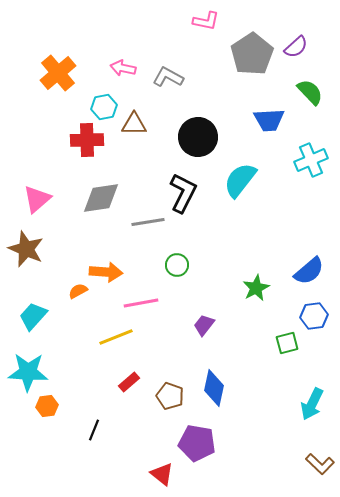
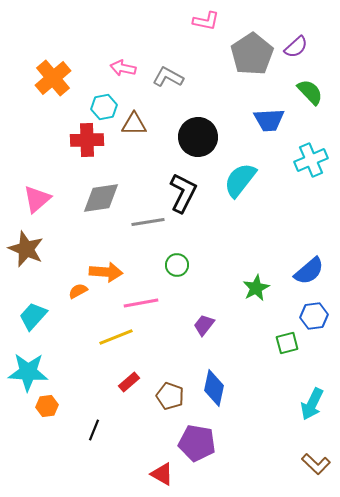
orange cross: moved 5 px left, 5 px down
brown L-shape: moved 4 px left
red triangle: rotated 10 degrees counterclockwise
